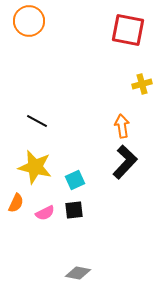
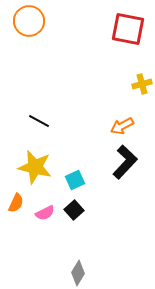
red square: moved 1 px up
black line: moved 2 px right
orange arrow: rotated 110 degrees counterclockwise
black square: rotated 36 degrees counterclockwise
gray diamond: rotated 70 degrees counterclockwise
